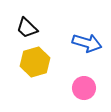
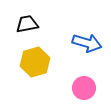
black trapezoid: moved 4 px up; rotated 125 degrees clockwise
